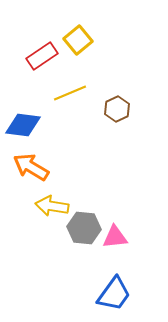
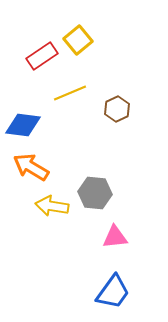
gray hexagon: moved 11 px right, 35 px up
blue trapezoid: moved 1 px left, 2 px up
